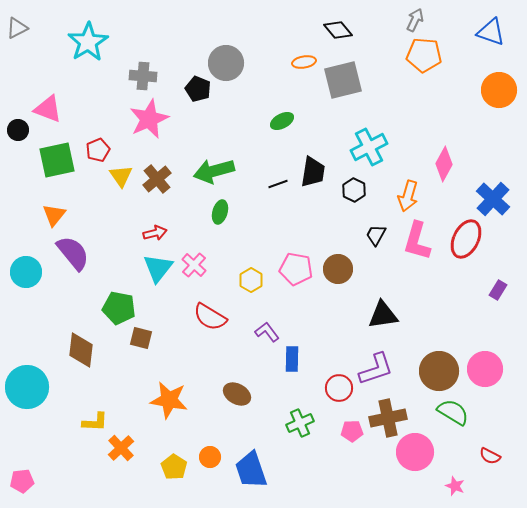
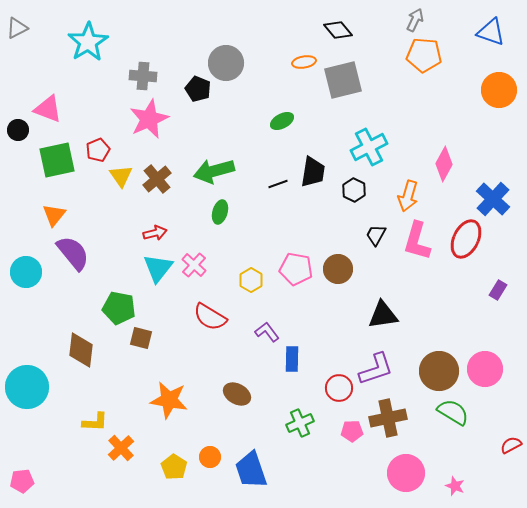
pink circle at (415, 452): moved 9 px left, 21 px down
red semicircle at (490, 456): moved 21 px right, 11 px up; rotated 125 degrees clockwise
